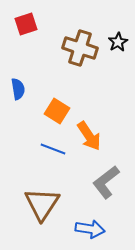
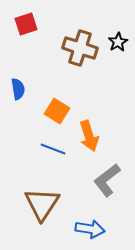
orange arrow: rotated 16 degrees clockwise
gray L-shape: moved 1 px right, 2 px up
